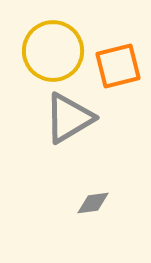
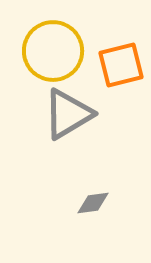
orange square: moved 3 px right, 1 px up
gray triangle: moved 1 px left, 4 px up
